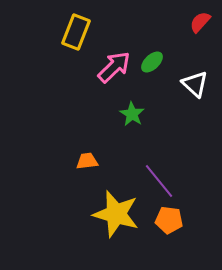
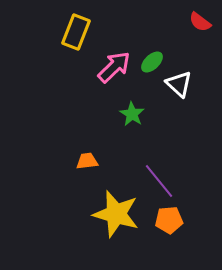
red semicircle: rotated 95 degrees counterclockwise
white triangle: moved 16 px left
orange pentagon: rotated 12 degrees counterclockwise
